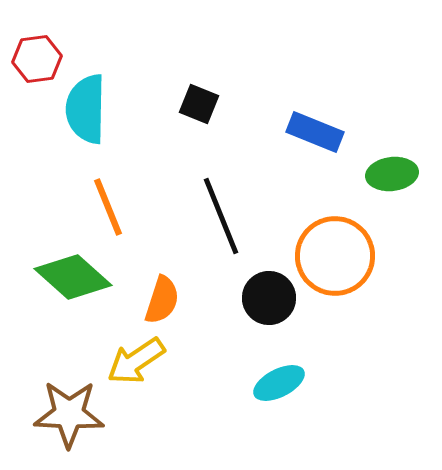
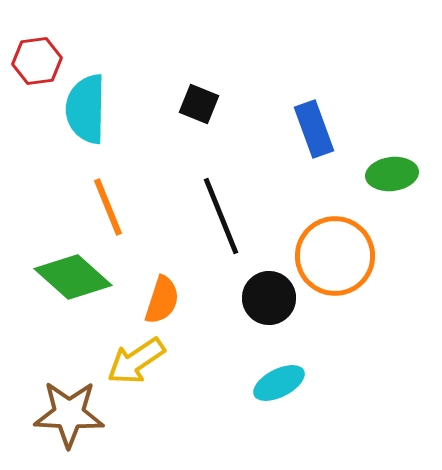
red hexagon: moved 2 px down
blue rectangle: moved 1 px left, 3 px up; rotated 48 degrees clockwise
